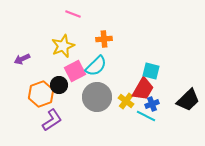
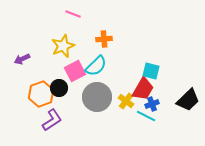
black circle: moved 3 px down
